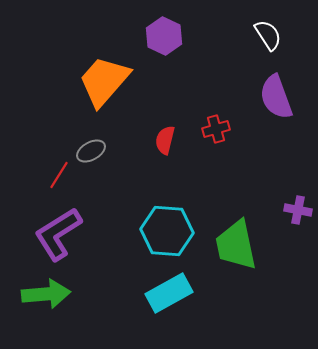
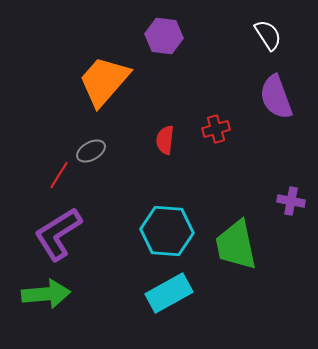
purple hexagon: rotated 18 degrees counterclockwise
red semicircle: rotated 8 degrees counterclockwise
purple cross: moved 7 px left, 9 px up
